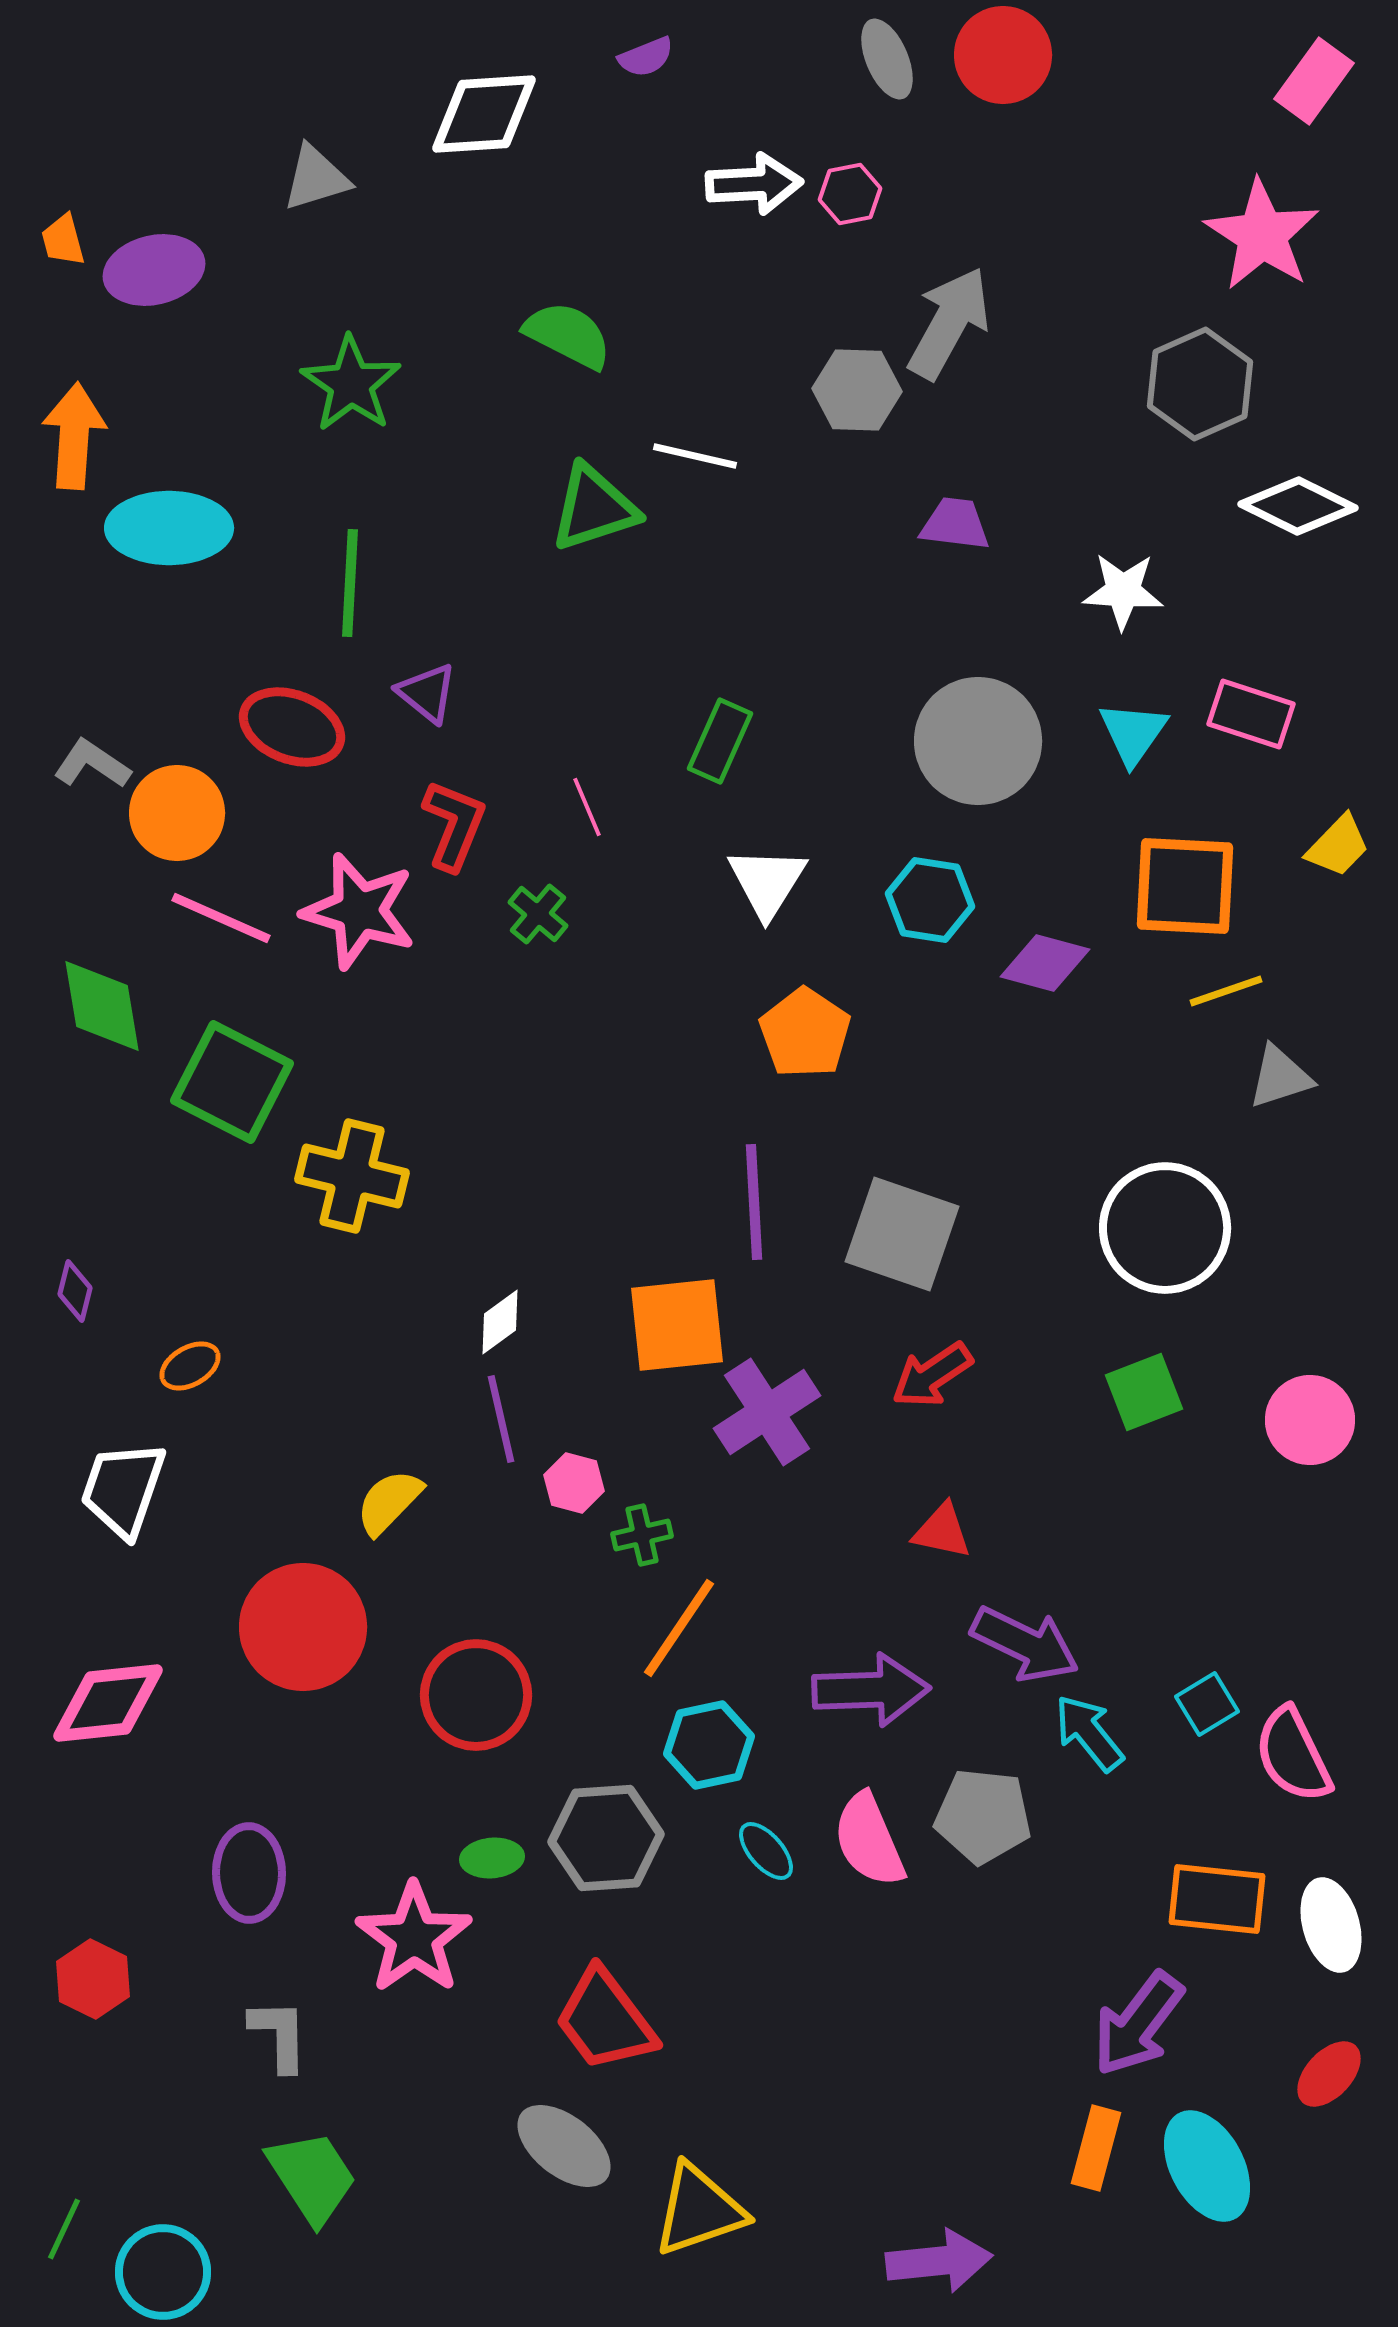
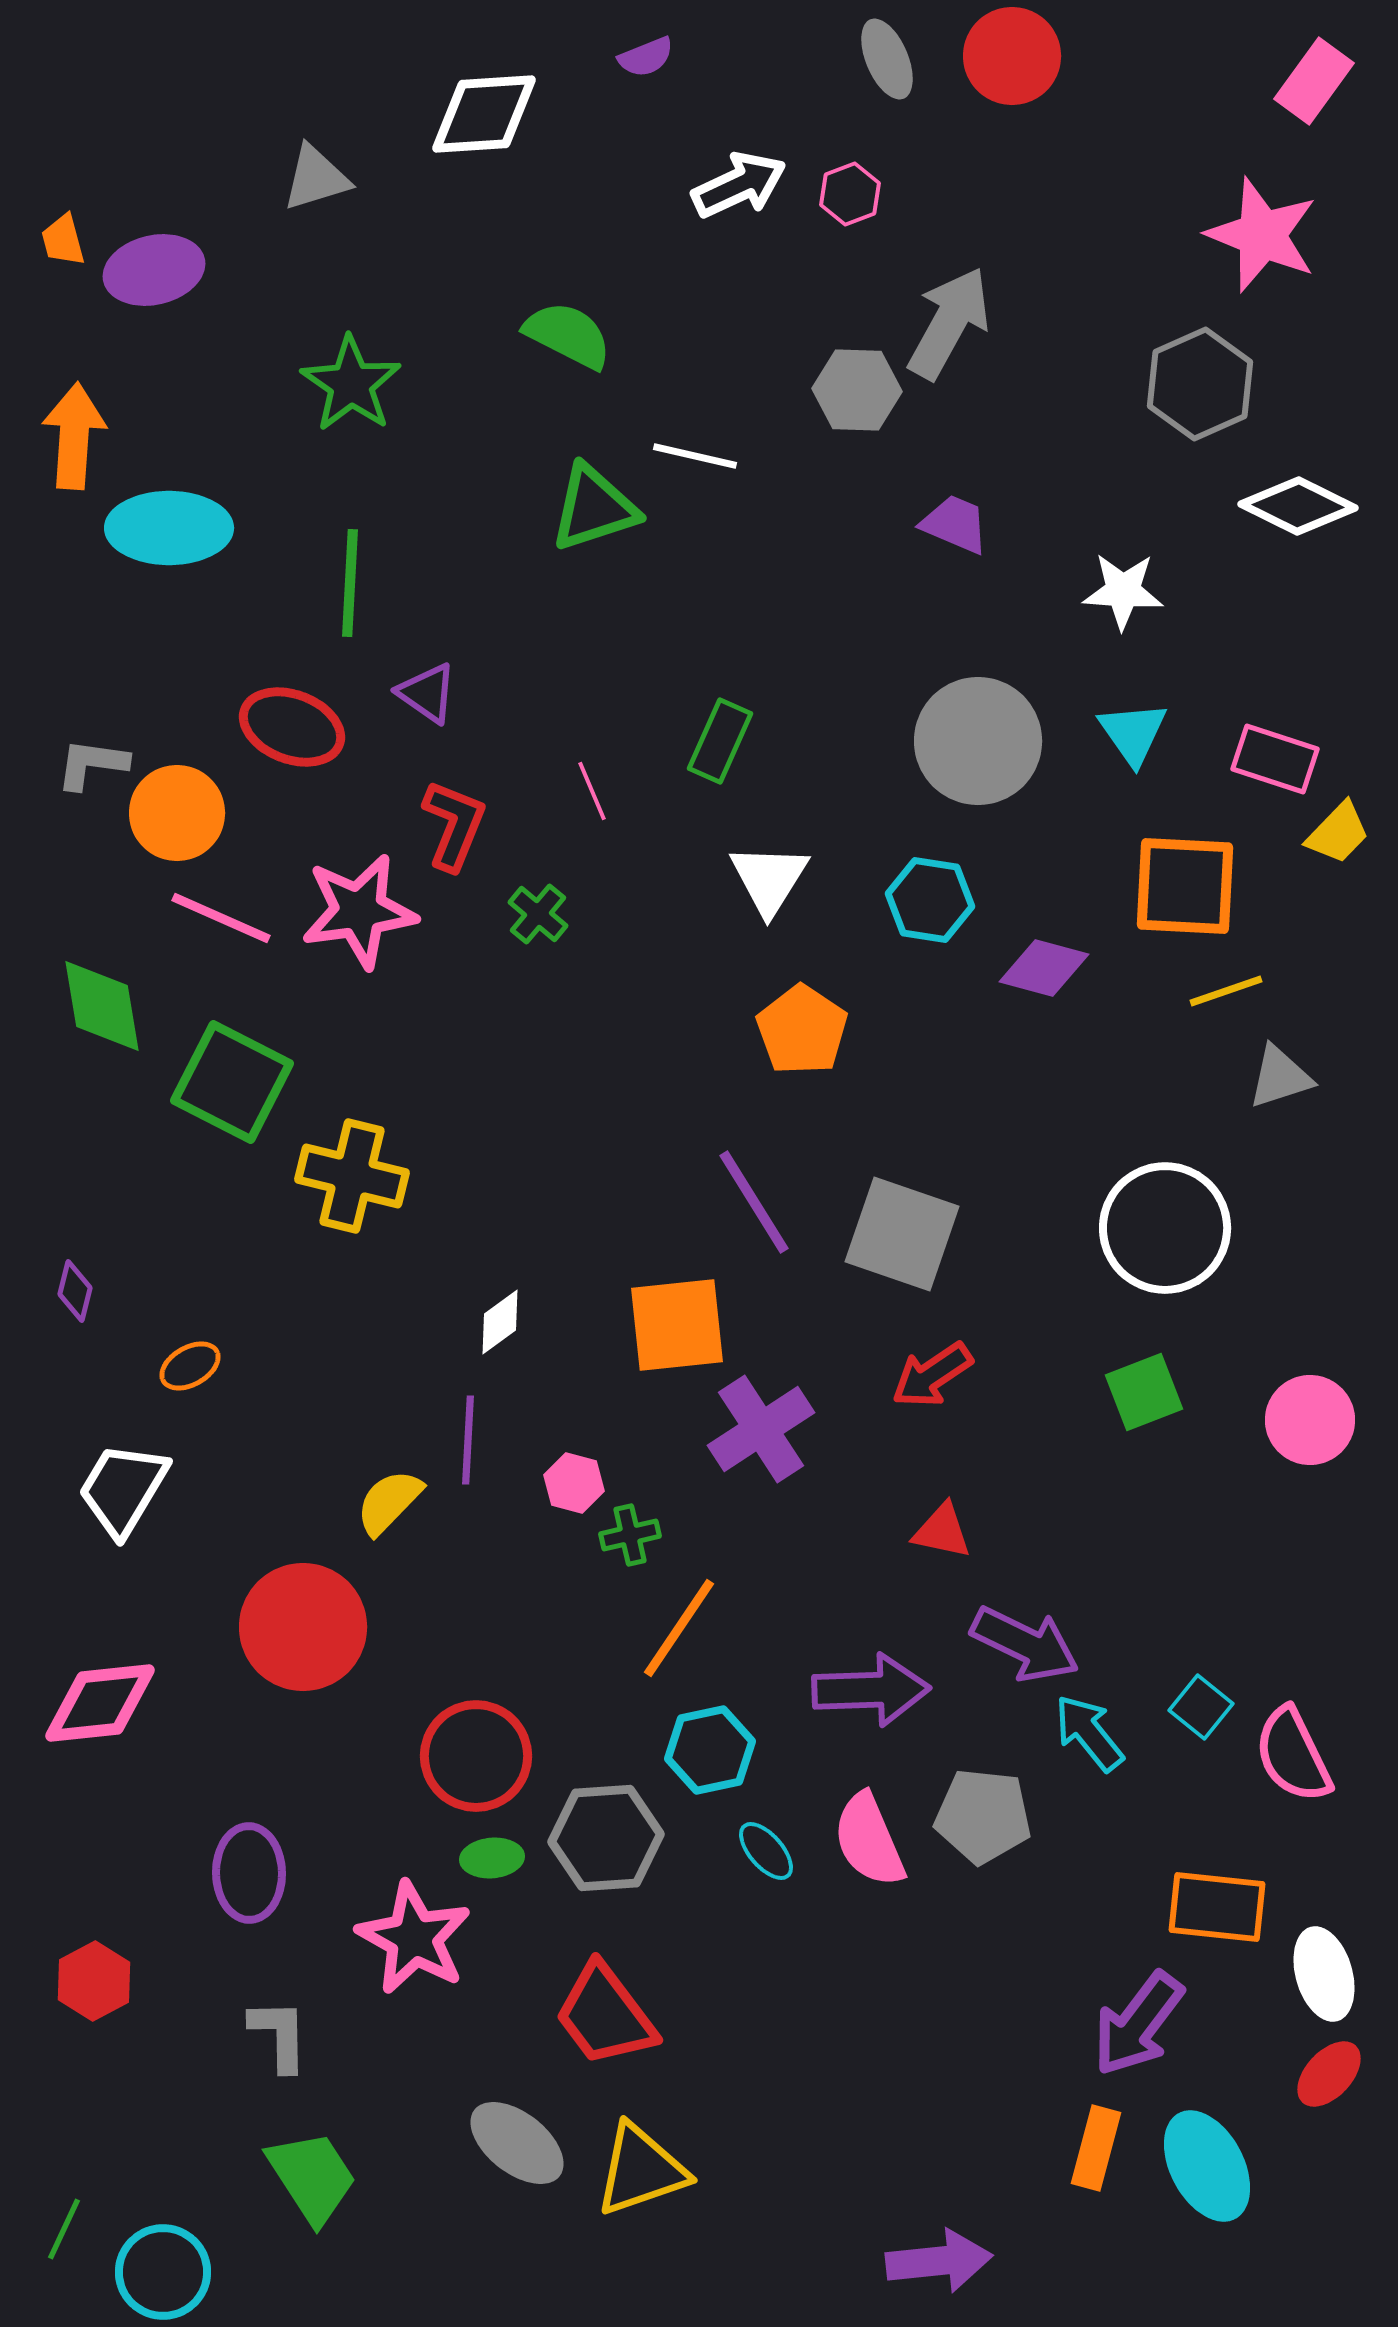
red circle at (1003, 55): moved 9 px right, 1 px down
white arrow at (754, 184): moved 15 px left, 1 px down; rotated 22 degrees counterclockwise
pink hexagon at (850, 194): rotated 10 degrees counterclockwise
pink star at (1262, 235): rotated 11 degrees counterclockwise
purple trapezoid at (955, 524): rotated 16 degrees clockwise
purple triangle at (427, 693): rotated 4 degrees counterclockwise
pink rectangle at (1251, 714): moved 24 px right, 45 px down
cyan triangle at (1133, 733): rotated 10 degrees counterclockwise
gray L-shape at (92, 764): rotated 26 degrees counterclockwise
pink line at (587, 807): moved 5 px right, 16 px up
yellow trapezoid at (1338, 846): moved 13 px up
white triangle at (767, 882): moved 2 px right, 3 px up
pink star at (359, 911): rotated 25 degrees counterclockwise
purple diamond at (1045, 963): moved 1 px left, 5 px down
orange pentagon at (805, 1033): moved 3 px left, 3 px up
purple line at (754, 1202): rotated 29 degrees counterclockwise
purple cross at (767, 1412): moved 6 px left, 17 px down
purple line at (501, 1419): moved 33 px left, 21 px down; rotated 16 degrees clockwise
white trapezoid at (123, 1489): rotated 12 degrees clockwise
green cross at (642, 1535): moved 12 px left
red circle at (476, 1695): moved 61 px down
pink diamond at (108, 1703): moved 8 px left
cyan square at (1207, 1704): moved 6 px left, 3 px down; rotated 20 degrees counterclockwise
cyan hexagon at (709, 1745): moved 1 px right, 5 px down
orange rectangle at (1217, 1899): moved 8 px down
white ellipse at (1331, 1925): moved 7 px left, 49 px down
pink star at (414, 1938): rotated 8 degrees counterclockwise
red hexagon at (93, 1979): moved 1 px right, 2 px down; rotated 6 degrees clockwise
red trapezoid at (605, 2020): moved 5 px up
gray ellipse at (564, 2146): moved 47 px left, 3 px up
yellow triangle at (699, 2210): moved 58 px left, 40 px up
